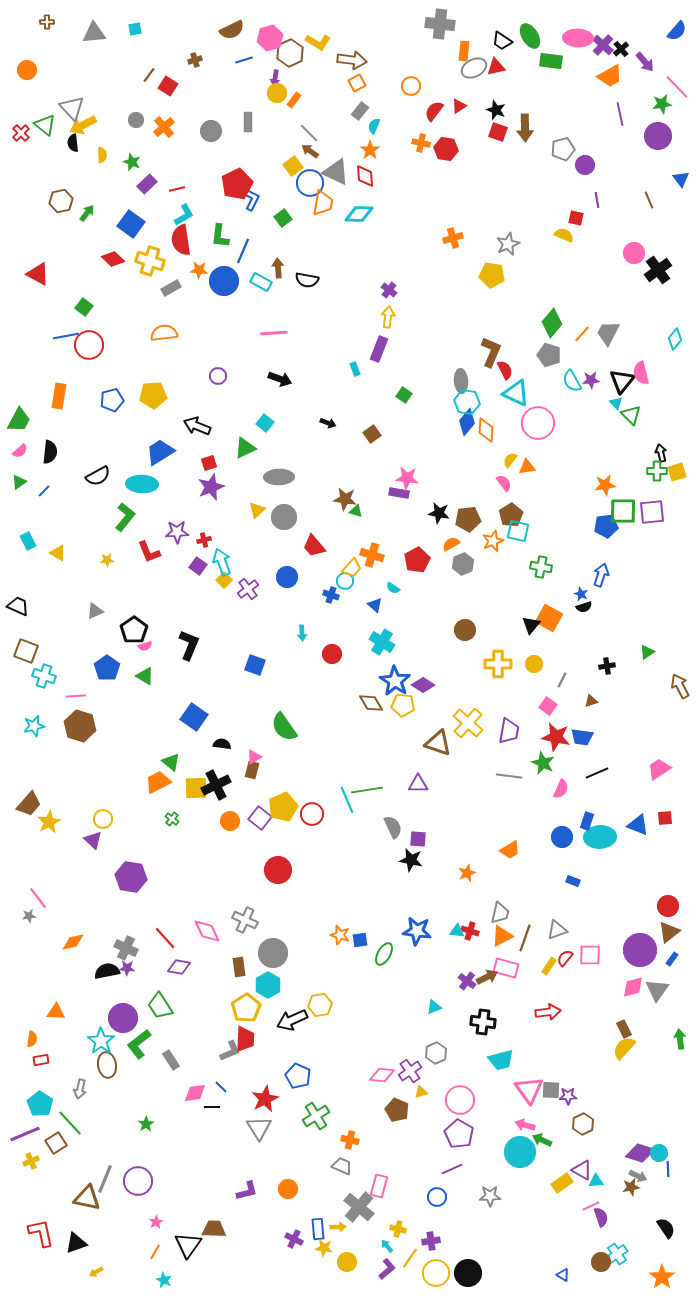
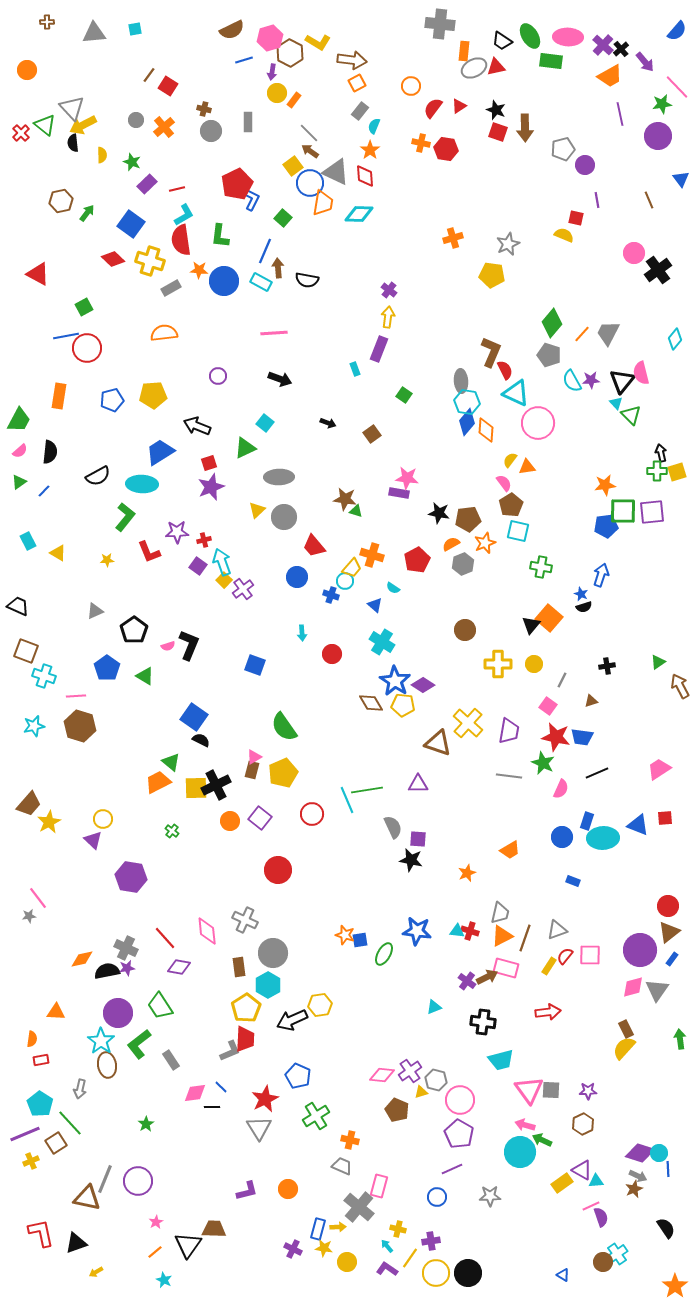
pink ellipse at (578, 38): moved 10 px left, 1 px up
brown hexagon at (290, 53): rotated 8 degrees counterclockwise
brown cross at (195, 60): moved 9 px right, 49 px down; rotated 32 degrees clockwise
purple arrow at (275, 78): moved 3 px left, 6 px up
red semicircle at (434, 111): moved 1 px left, 3 px up
green square at (283, 218): rotated 12 degrees counterclockwise
blue line at (243, 251): moved 22 px right
green square at (84, 307): rotated 24 degrees clockwise
red circle at (89, 345): moved 2 px left, 3 px down
brown pentagon at (511, 515): moved 10 px up
orange star at (493, 541): moved 8 px left, 2 px down
blue circle at (287, 577): moved 10 px right
purple cross at (248, 589): moved 5 px left
orange square at (549, 618): rotated 12 degrees clockwise
pink semicircle at (145, 646): moved 23 px right
green triangle at (647, 652): moved 11 px right, 10 px down
black semicircle at (222, 744): moved 21 px left, 4 px up; rotated 18 degrees clockwise
yellow pentagon at (283, 807): moved 34 px up
green cross at (172, 819): moved 12 px down
cyan ellipse at (600, 837): moved 3 px right, 1 px down
pink diamond at (207, 931): rotated 20 degrees clockwise
orange star at (340, 935): moved 5 px right
orange diamond at (73, 942): moved 9 px right, 17 px down
red semicircle at (565, 958): moved 2 px up
purple star at (127, 968): rotated 14 degrees counterclockwise
purple circle at (123, 1018): moved 5 px left, 5 px up
brown rectangle at (624, 1029): moved 2 px right
gray hexagon at (436, 1053): moved 27 px down; rotated 20 degrees counterclockwise
purple star at (568, 1096): moved 20 px right, 5 px up
brown star at (631, 1187): moved 3 px right, 2 px down; rotated 12 degrees counterclockwise
blue rectangle at (318, 1229): rotated 20 degrees clockwise
purple cross at (294, 1239): moved 1 px left, 10 px down
orange line at (155, 1252): rotated 21 degrees clockwise
brown circle at (601, 1262): moved 2 px right
purple L-shape at (387, 1269): rotated 105 degrees counterclockwise
orange star at (662, 1277): moved 13 px right, 9 px down
